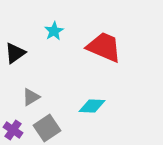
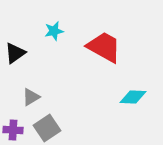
cyan star: rotated 18 degrees clockwise
red trapezoid: rotated 6 degrees clockwise
cyan diamond: moved 41 px right, 9 px up
purple cross: rotated 30 degrees counterclockwise
